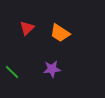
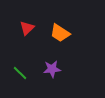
green line: moved 8 px right, 1 px down
